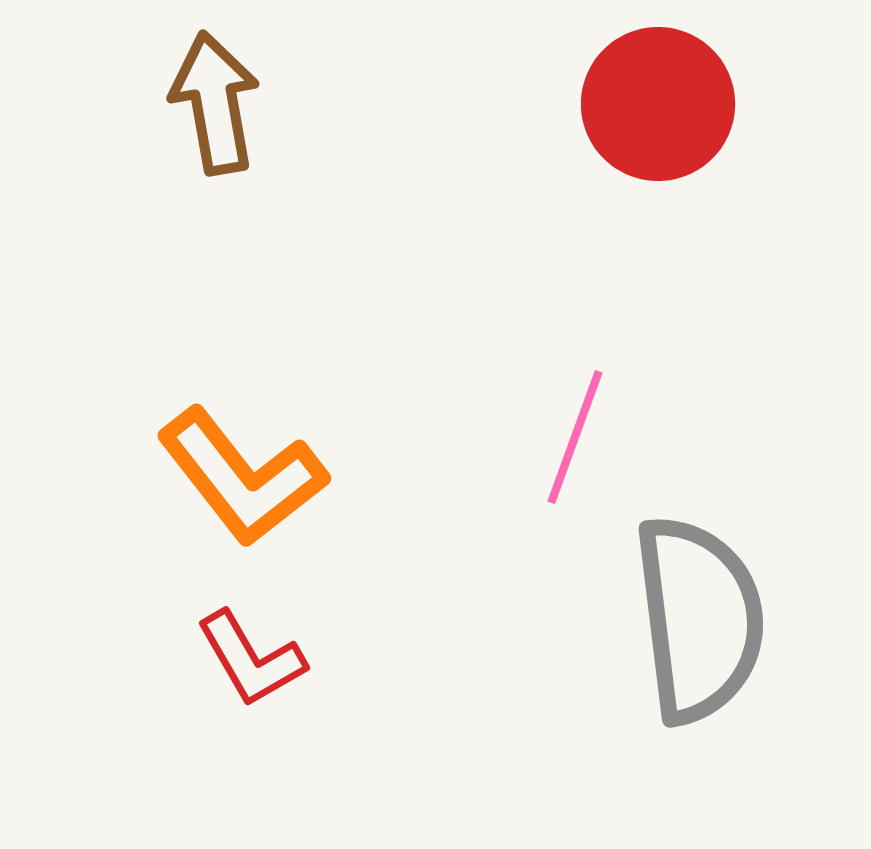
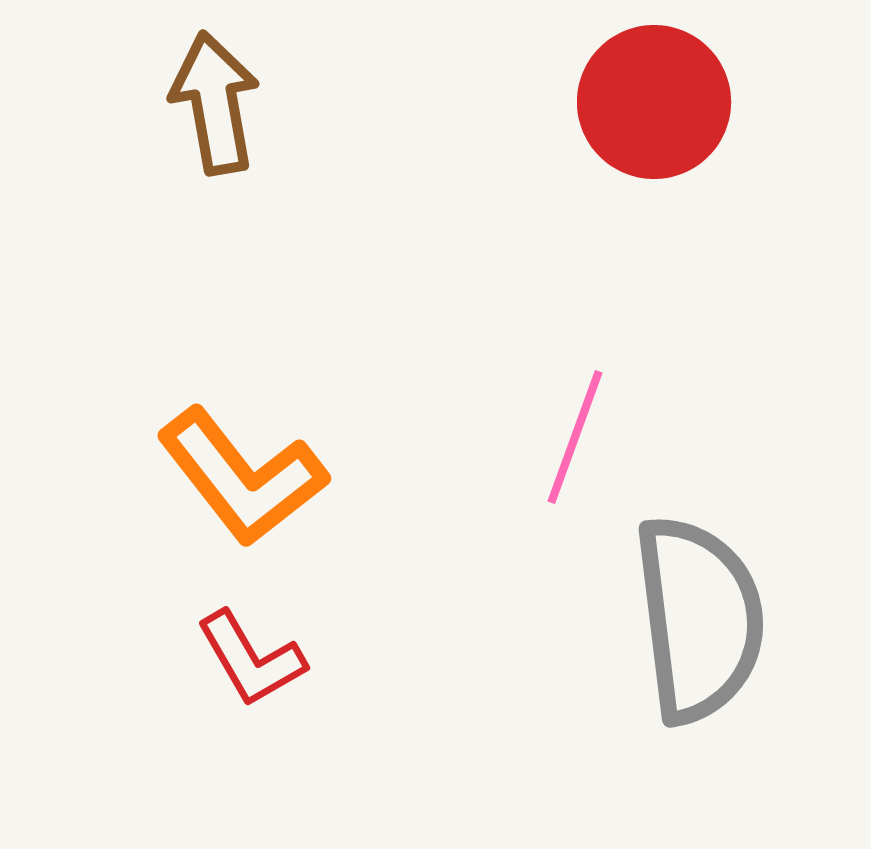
red circle: moved 4 px left, 2 px up
